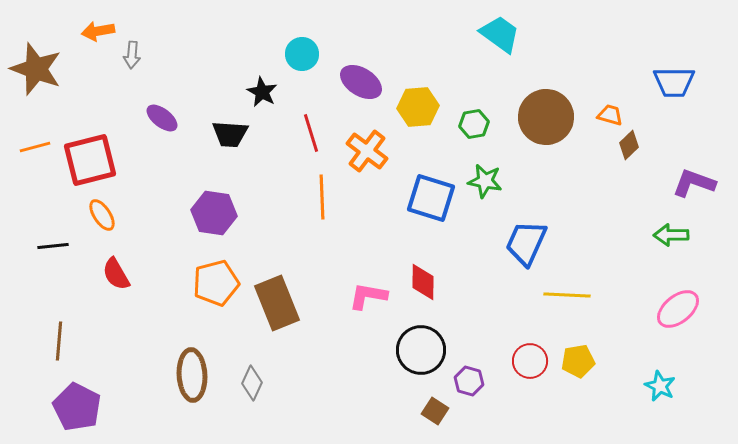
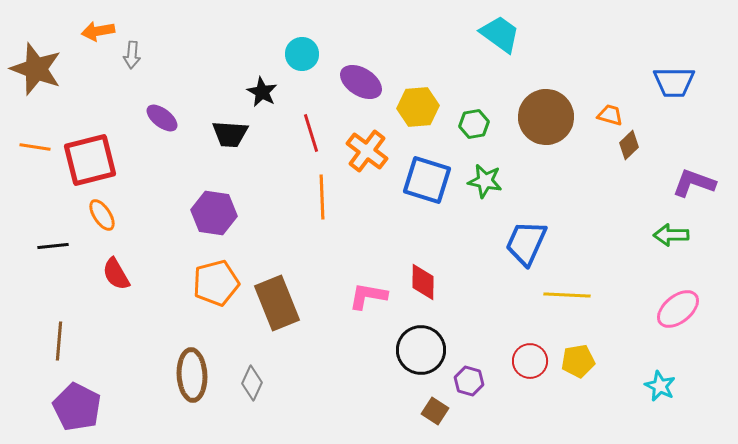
orange line at (35, 147): rotated 24 degrees clockwise
blue square at (431, 198): moved 4 px left, 18 px up
